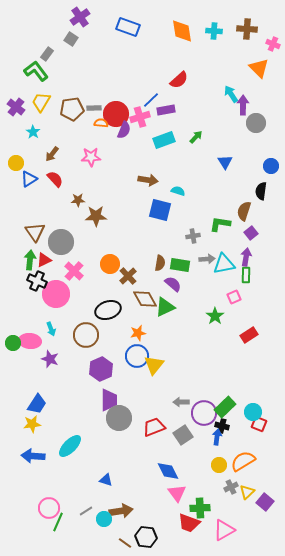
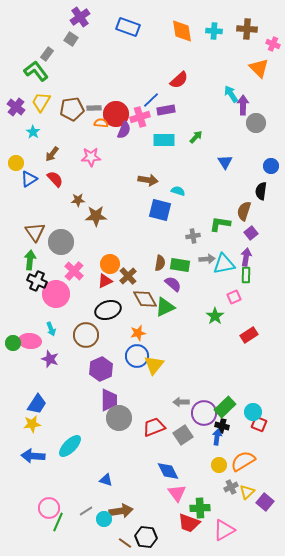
cyan rectangle at (164, 140): rotated 20 degrees clockwise
red triangle at (44, 260): moved 61 px right, 21 px down
